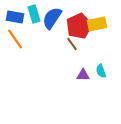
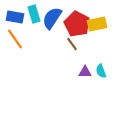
red pentagon: moved 2 px left, 2 px up; rotated 20 degrees counterclockwise
purple triangle: moved 2 px right, 3 px up
